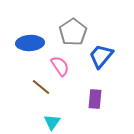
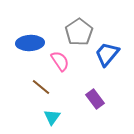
gray pentagon: moved 6 px right
blue trapezoid: moved 6 px right, 2 px up
pink semicircle: moved 5 px up
purple rectangle: rotated 42 degrees counterclockwise
cyan triangle: moved 5 px up
